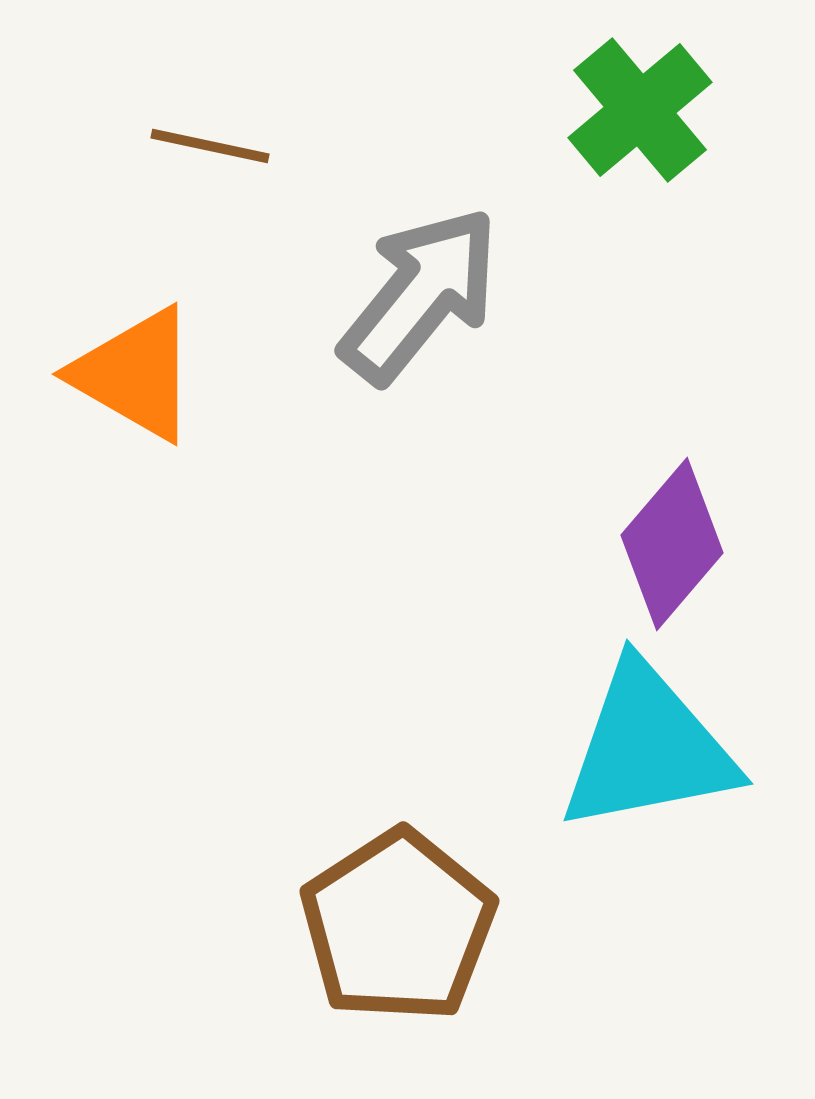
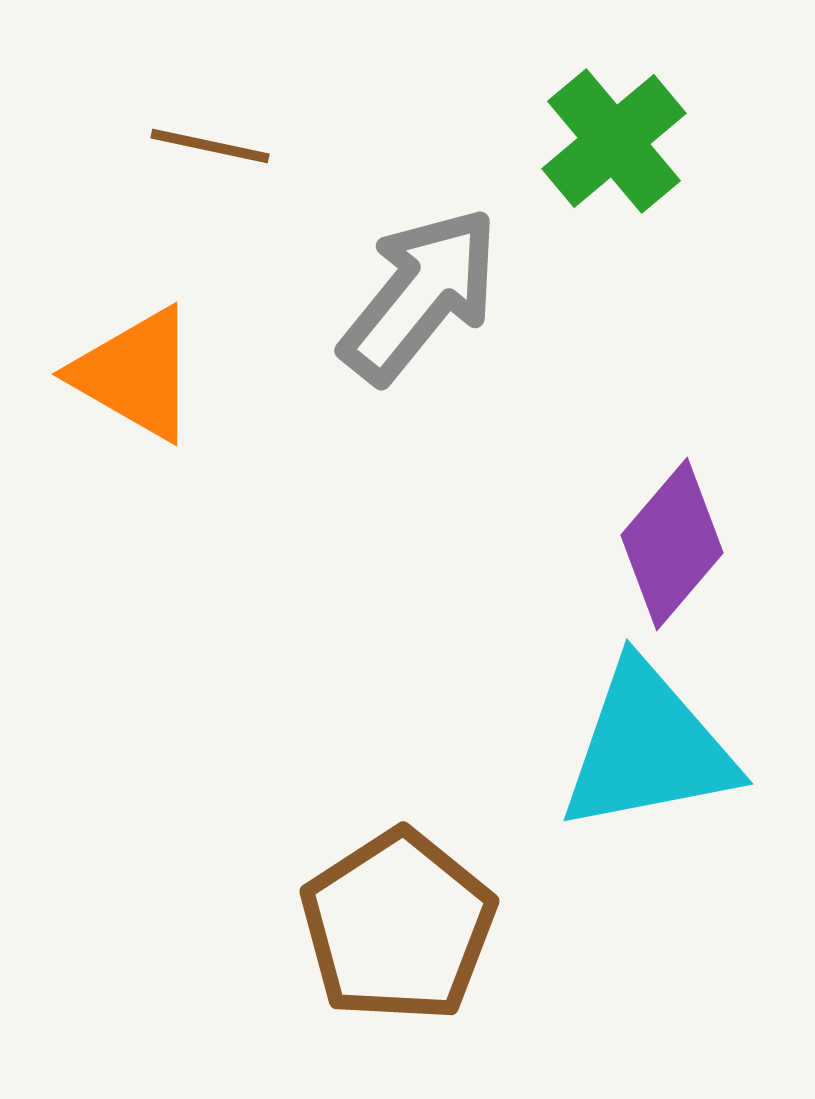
green cross: moved 26 px left, 31 px down
